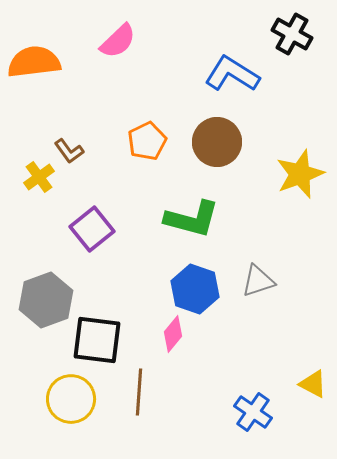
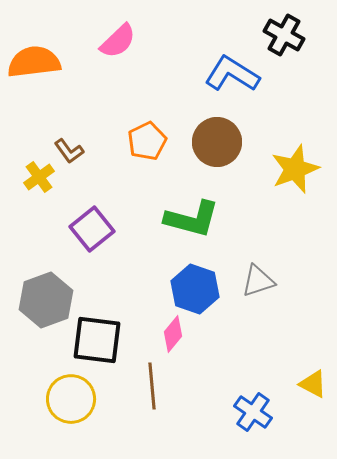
black cross: moved 8 px left, 1 px down
yellow star: moved 5 px left, 5 px up
brown line: moved 13 px right, 6 px up; rotated 9 degrees counterclockwise
